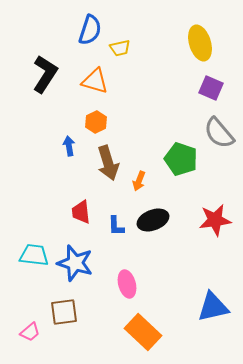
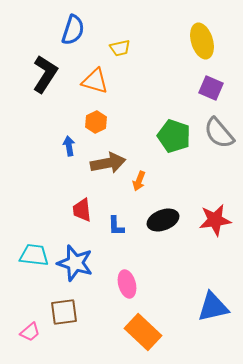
blue semicircle: moved 17 px left
yellow ellipse: moved 2 px right, 2 px up
green pentagon: moved 7 px left, 23 px up
brown arrow: rotated 84 degrees counterclockwise
red trapezoid: moved 1 px right, 2 px up
black ellipse: moved 10 px right
